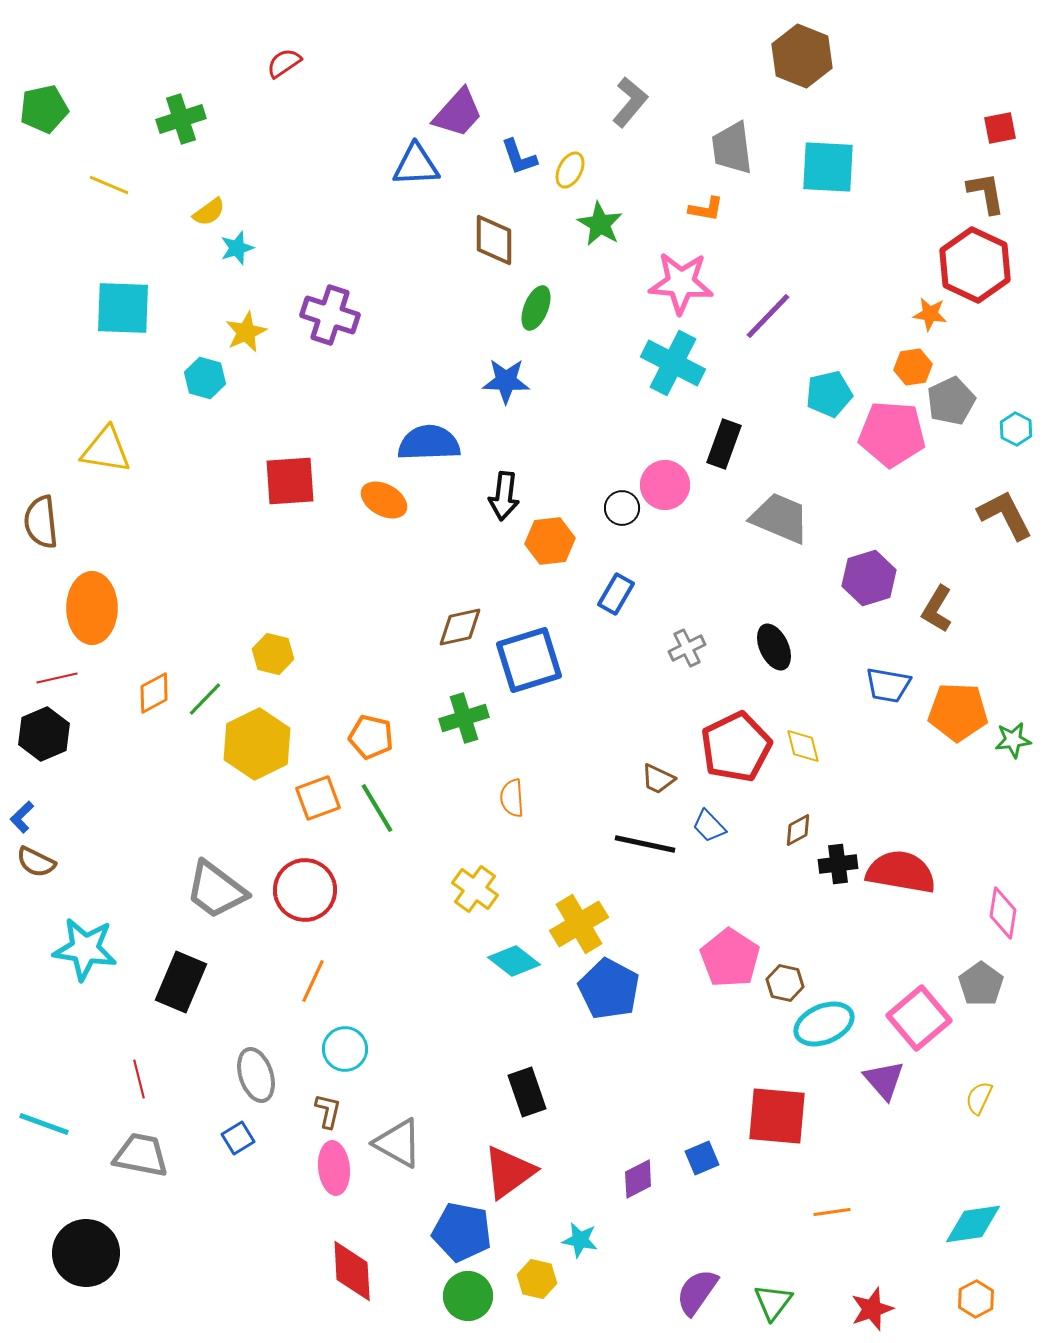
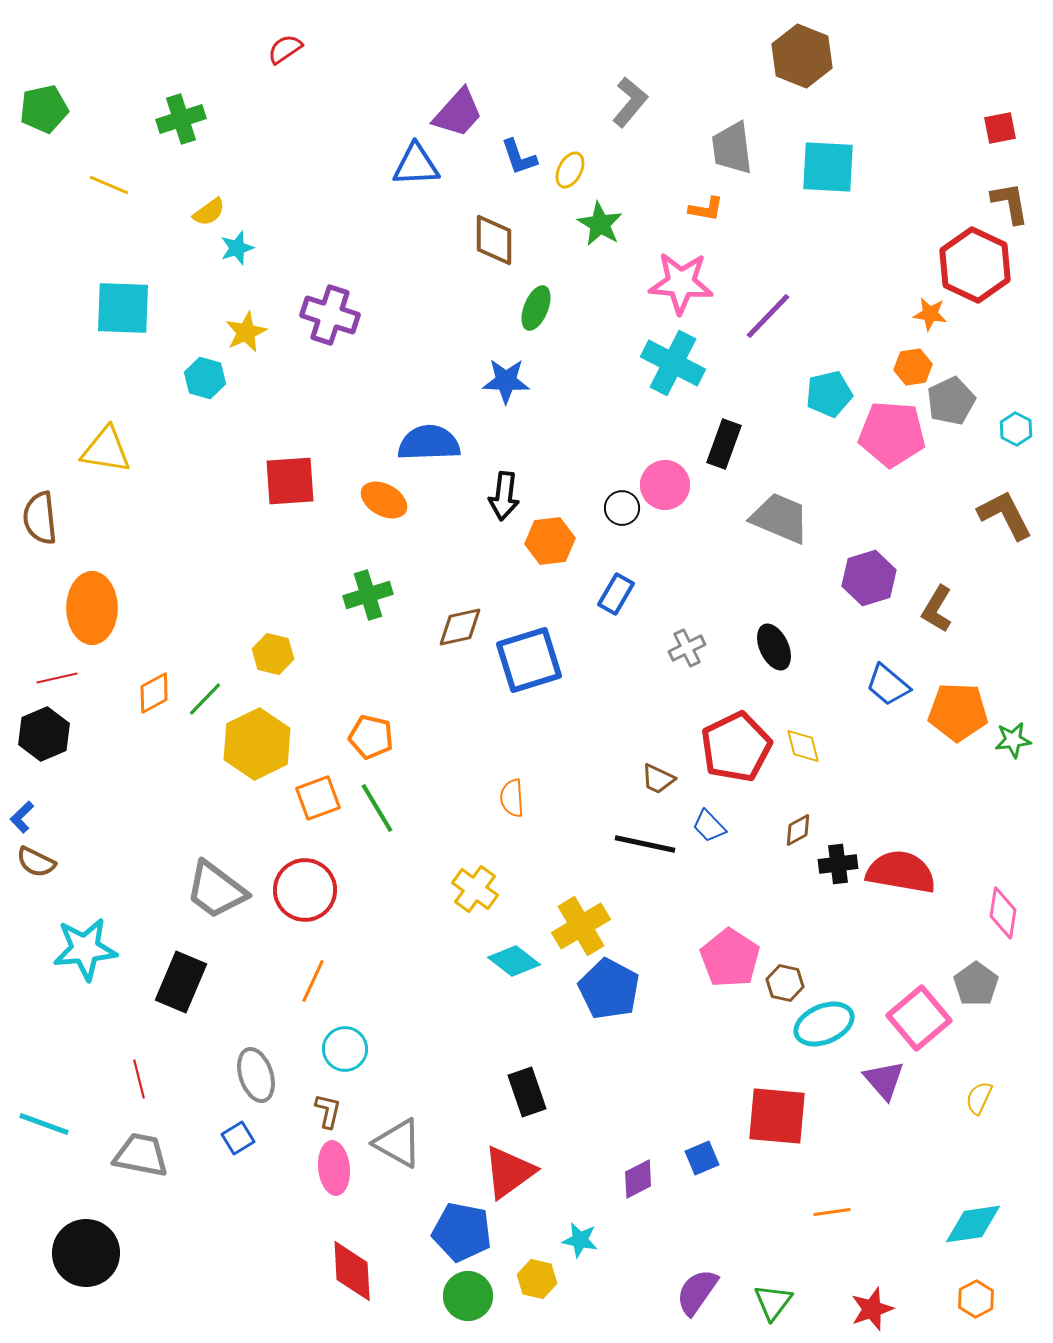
red semicircle at (284, 63): moved 1 px right, 14 px up
brown L-shape at (986, 193): moved 24 px right, 10 px down
brown semicircle at (41, 522): moved 1 px left, 4 px up
blue trapezoid at (888, 685): rotated 30 degrees clockwise
green cross at (464, 718): moved 96 px left, 123 px up
yellow cross at (579, 924): moved 2 px right, 2 px down
cyan star at (85, 949): rotated 14 degrees counterclockwise
gray pentagon at (981, 984): moved 5 px left
